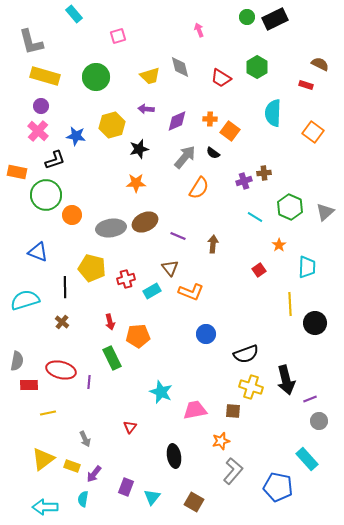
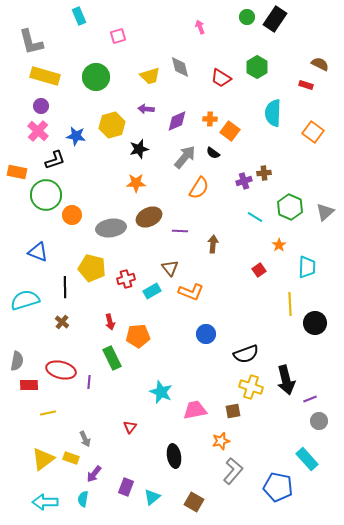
cyan rectangle at (74, 14): moved 5 px right, 2 px down; rotated 18 degrees clockwise
black rectangle at (275, 19): rotated 30 degrees counterclockwise
pink arrow at (199, 30): moved 1 px right, 3 px up
brown ellipse at (145, 222): moved 4 px right, 5 px up
purple line at (178, 236): moved 2 px right, 5 px up; rotated 21 degrees counterclockwise
brown square at (233, 411): rotated 14 degrees counterclockwise
yellow rectangle at (72, 466): moved 1 px left, 8 px up
cyan triangle at (152, 497): rotated 12 degrees clockwise
cyan arrow at (45, 507): moved 5 px up
